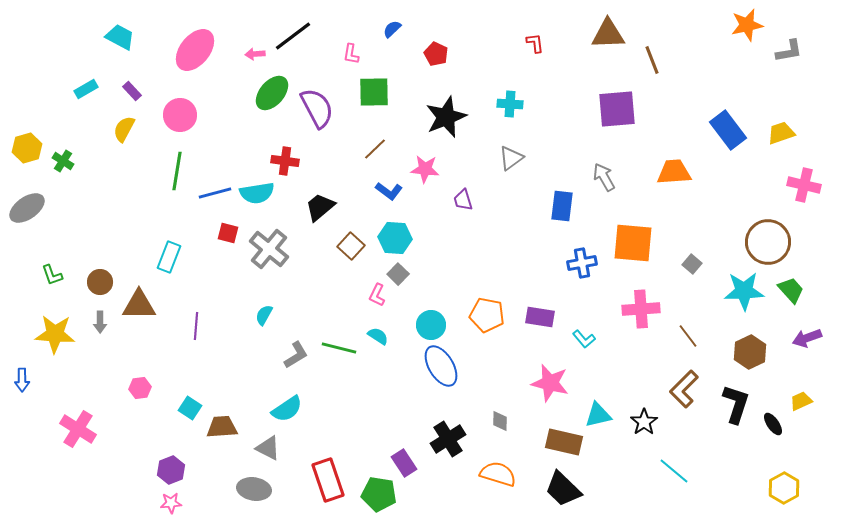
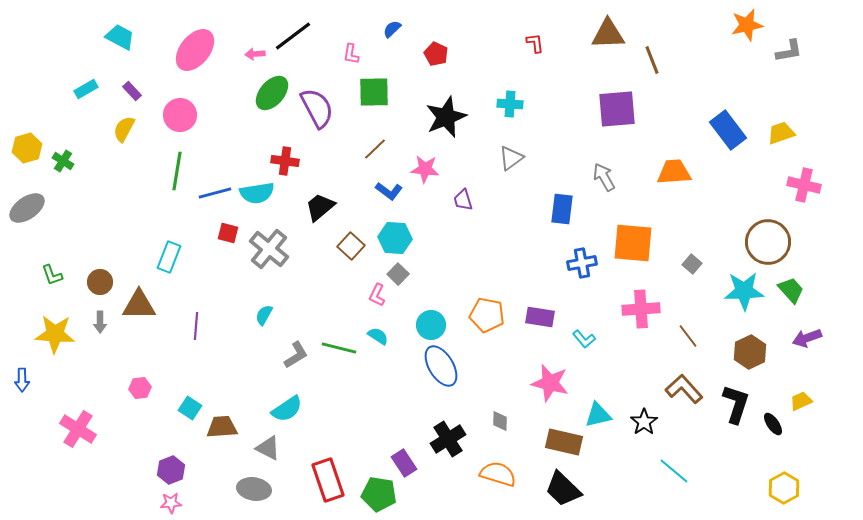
blue rectangle at (562, 206): moved 3 px down
brown L-shape at (684, 389): rotated 93 degrees clockwise
